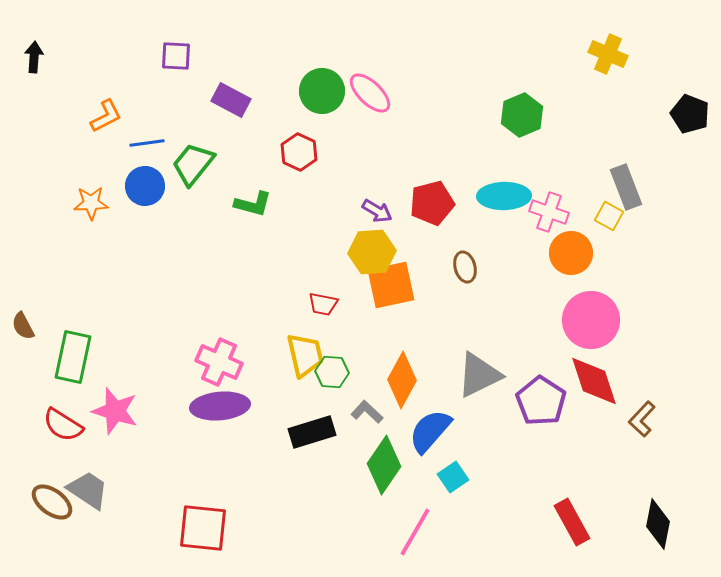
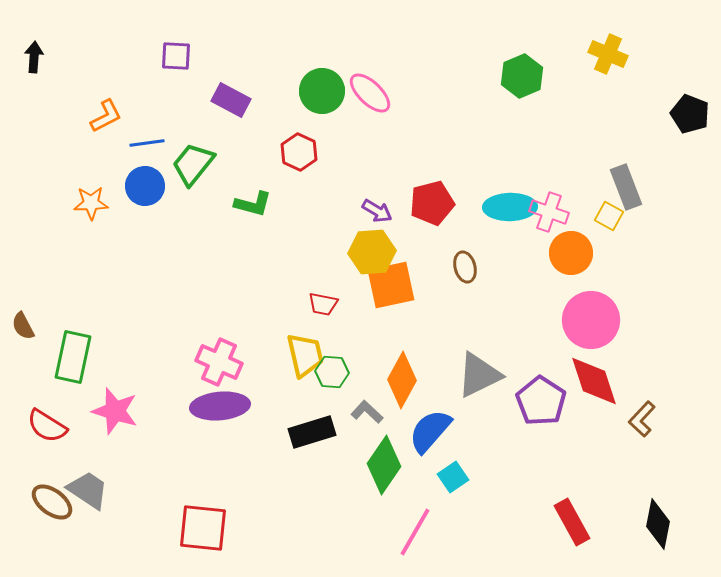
green hexagon at (522, 115): moved 39 px up
cyan ellipse at (504, 196): moved 6 px right, 11 px down
red semicircle at (63, 425): moved 16 px left, 1 px down
